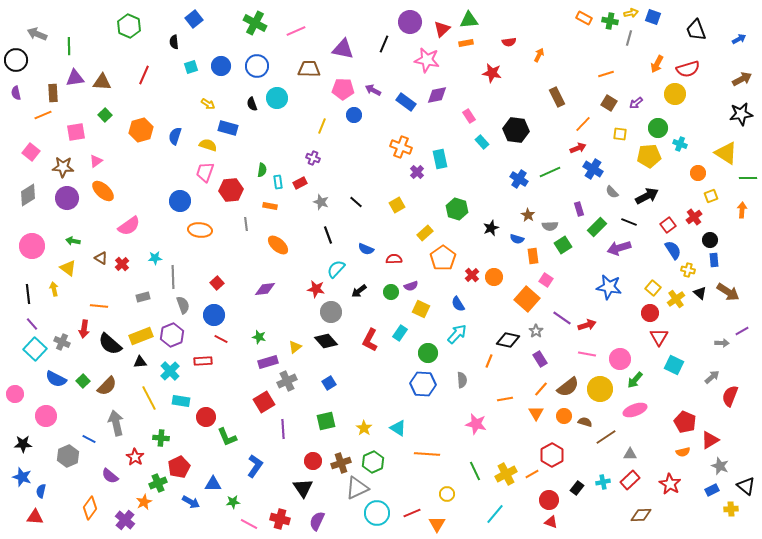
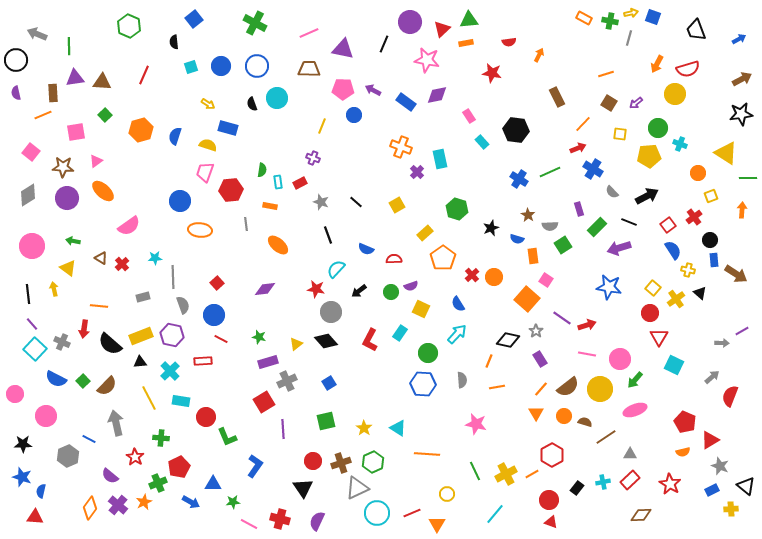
pink line at (296, 31): moved 13 px right, 2 px down
brown arrow at (728, 292): moved 8 px right, 18 px up
purple hexagon at (172, 335): rotated 25 degrees counterclockwise
yellow triangle at (295, 347): moved 1 px right, 3 px up
orange line at (505, 399): moved 8 px left, 12 px up
purple cross at (125, 520): moved 7 px left, 15 px up
